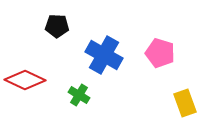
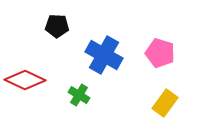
yellow rectangle: moved 20 px left; rotated 56 degrees clockwise
